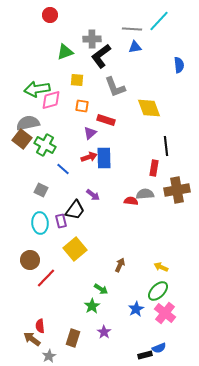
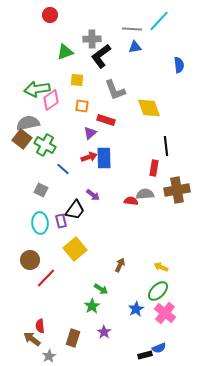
gray L-shape at (115, 87): moved 3 px down
pink diamond at (51, 100): rotated 20 degrees counterclockwise
